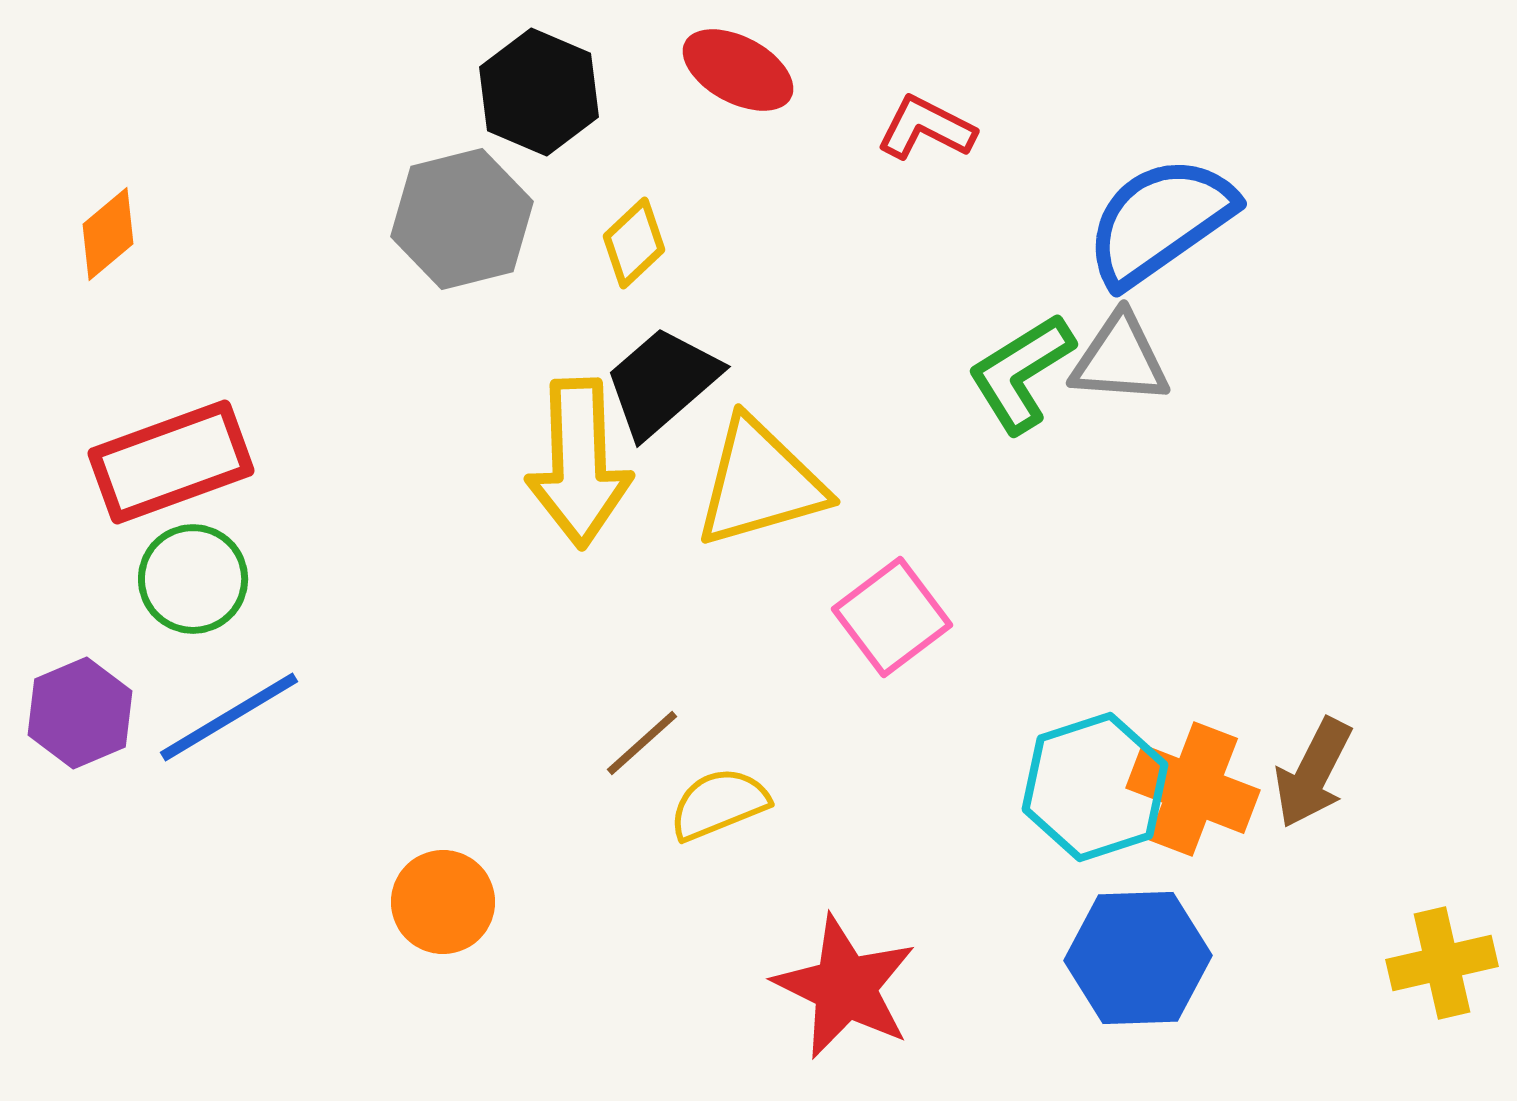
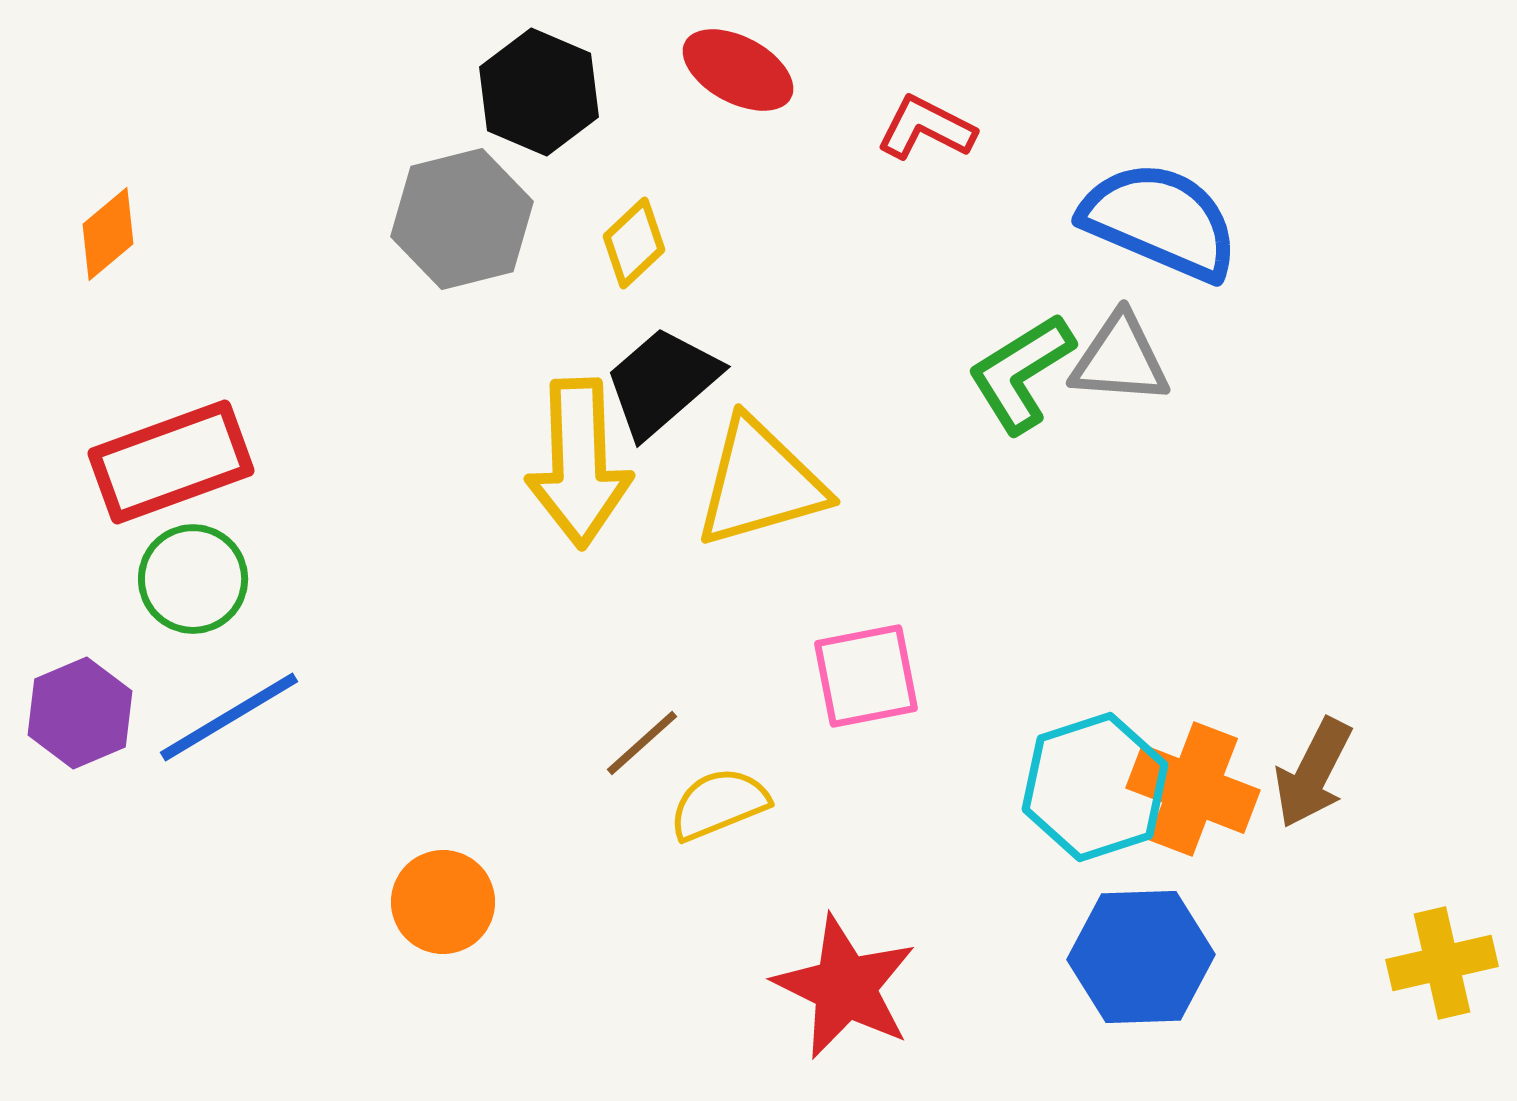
blue semicircle: rotated 58 degrees clockwise
pink square: moved 26 px left, 59 px down; rotated 26 degrees clockwise
blue hexagon: moved 3 px right, 1 px up
